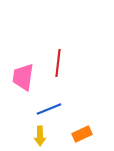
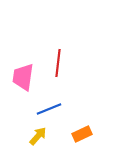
yellow arrow: moved 2 px left; rotated 138 degrees counterclockwise
